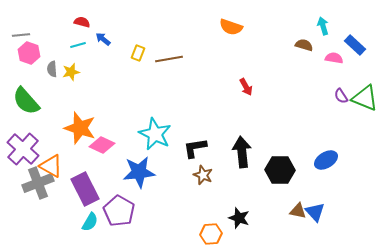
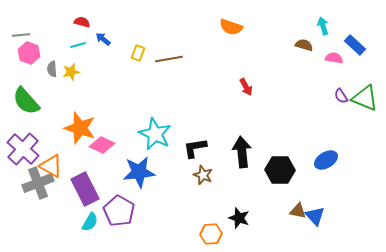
blue triangle: moved 4 px down
